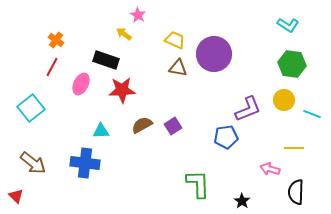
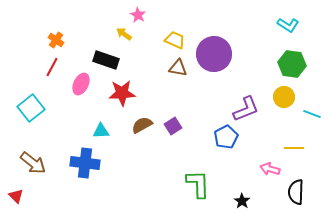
red star: moved 3 px down
yellow circle: moved 3 px up
purple L-shape: moved 2 px left
blue pentagon: rotated 20 degrees counterclockwise
